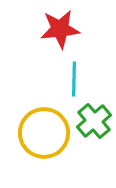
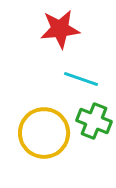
cyan line: moved 7 px right; rotated 72 degrees counterclockwise
green cross: rotated 28 degrees counterclockwise
